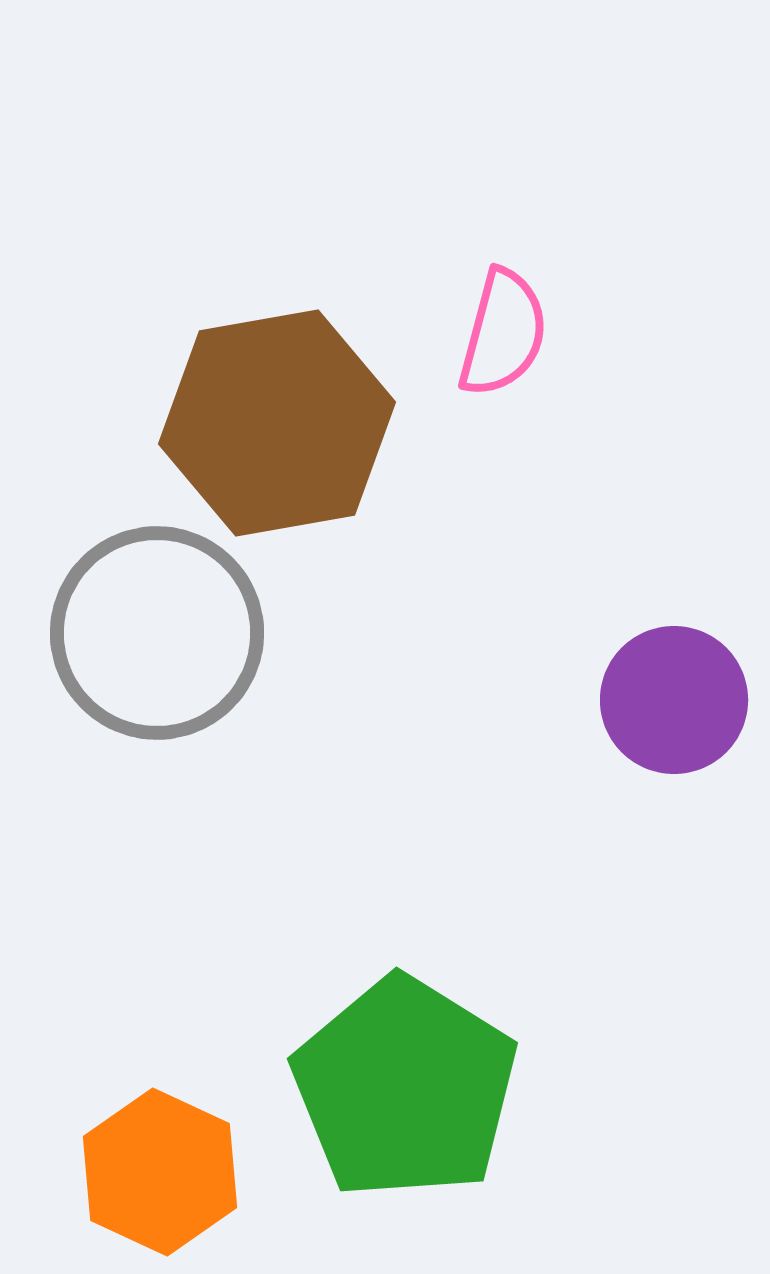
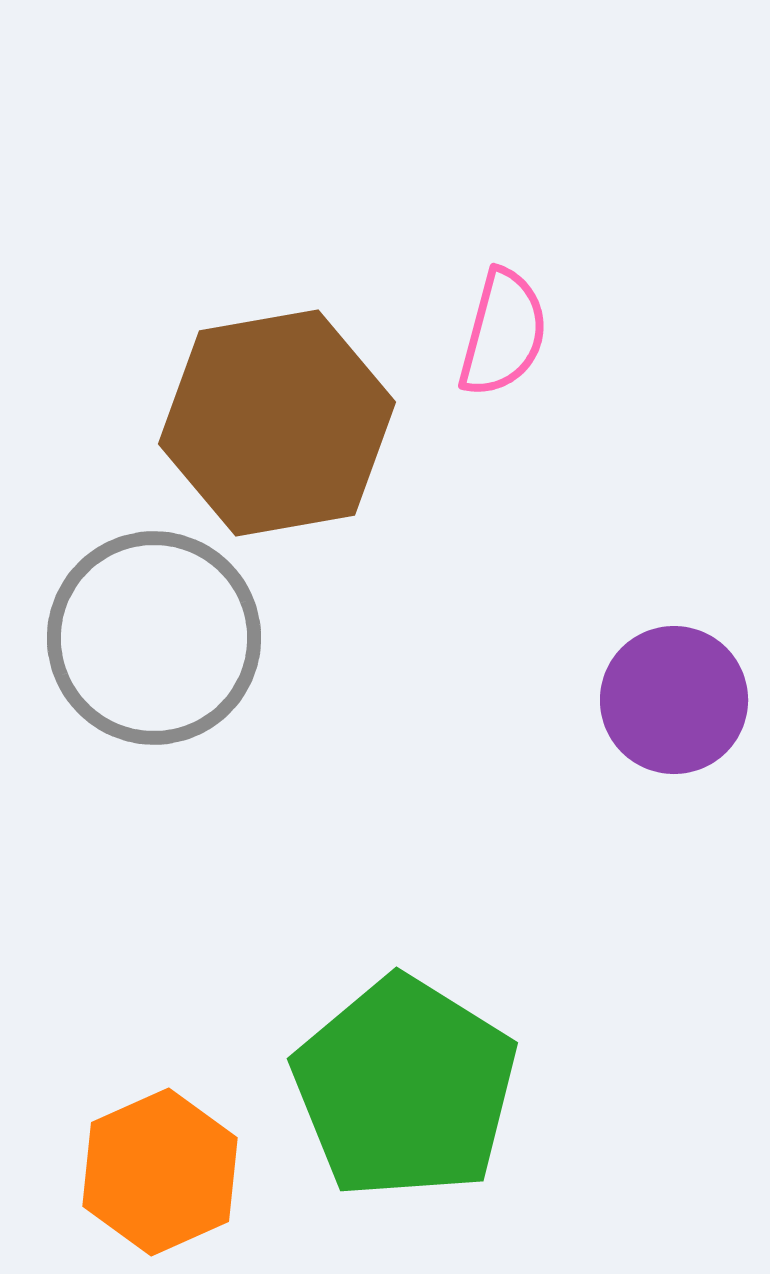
gray circle: moved 3 px left, 5 px down
orange hexagon: rotated 11 degrees clockwise
